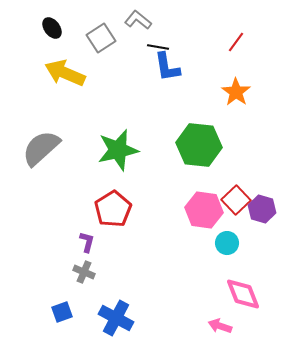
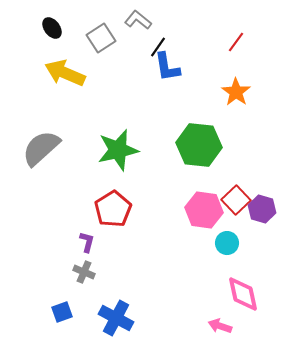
black line: rotated 65 degrees counterclockwise
pink diamond: rotated 9 degrees clockwise
